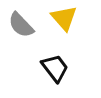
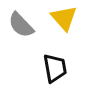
black trapezoid: rotated 28 degrees clockwise
